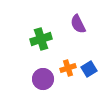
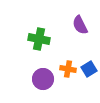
purple semicircle: moved 2 px right, 1 px down
green cross: moved 2 px left; rotated 30 degrees clockwise
orange cross: moved 1 px down; rotated 28 degrees clockwise
